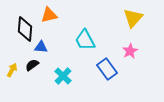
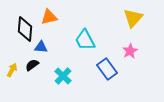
orange triangle: moved 2 px down
